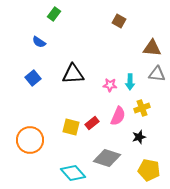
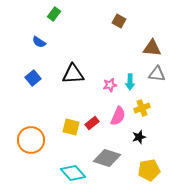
pink star: rotated 16 degrees counterclockwise
orange circle: moved 1 px right
yellow pentagon: rotated 20 degrees counterclockwise
